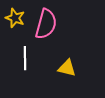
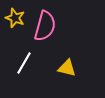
pink semicircle: moved 1 px left, 2 px down
white line: moved 1 px left, 5 px down; rotated 30 degrees clockwise
